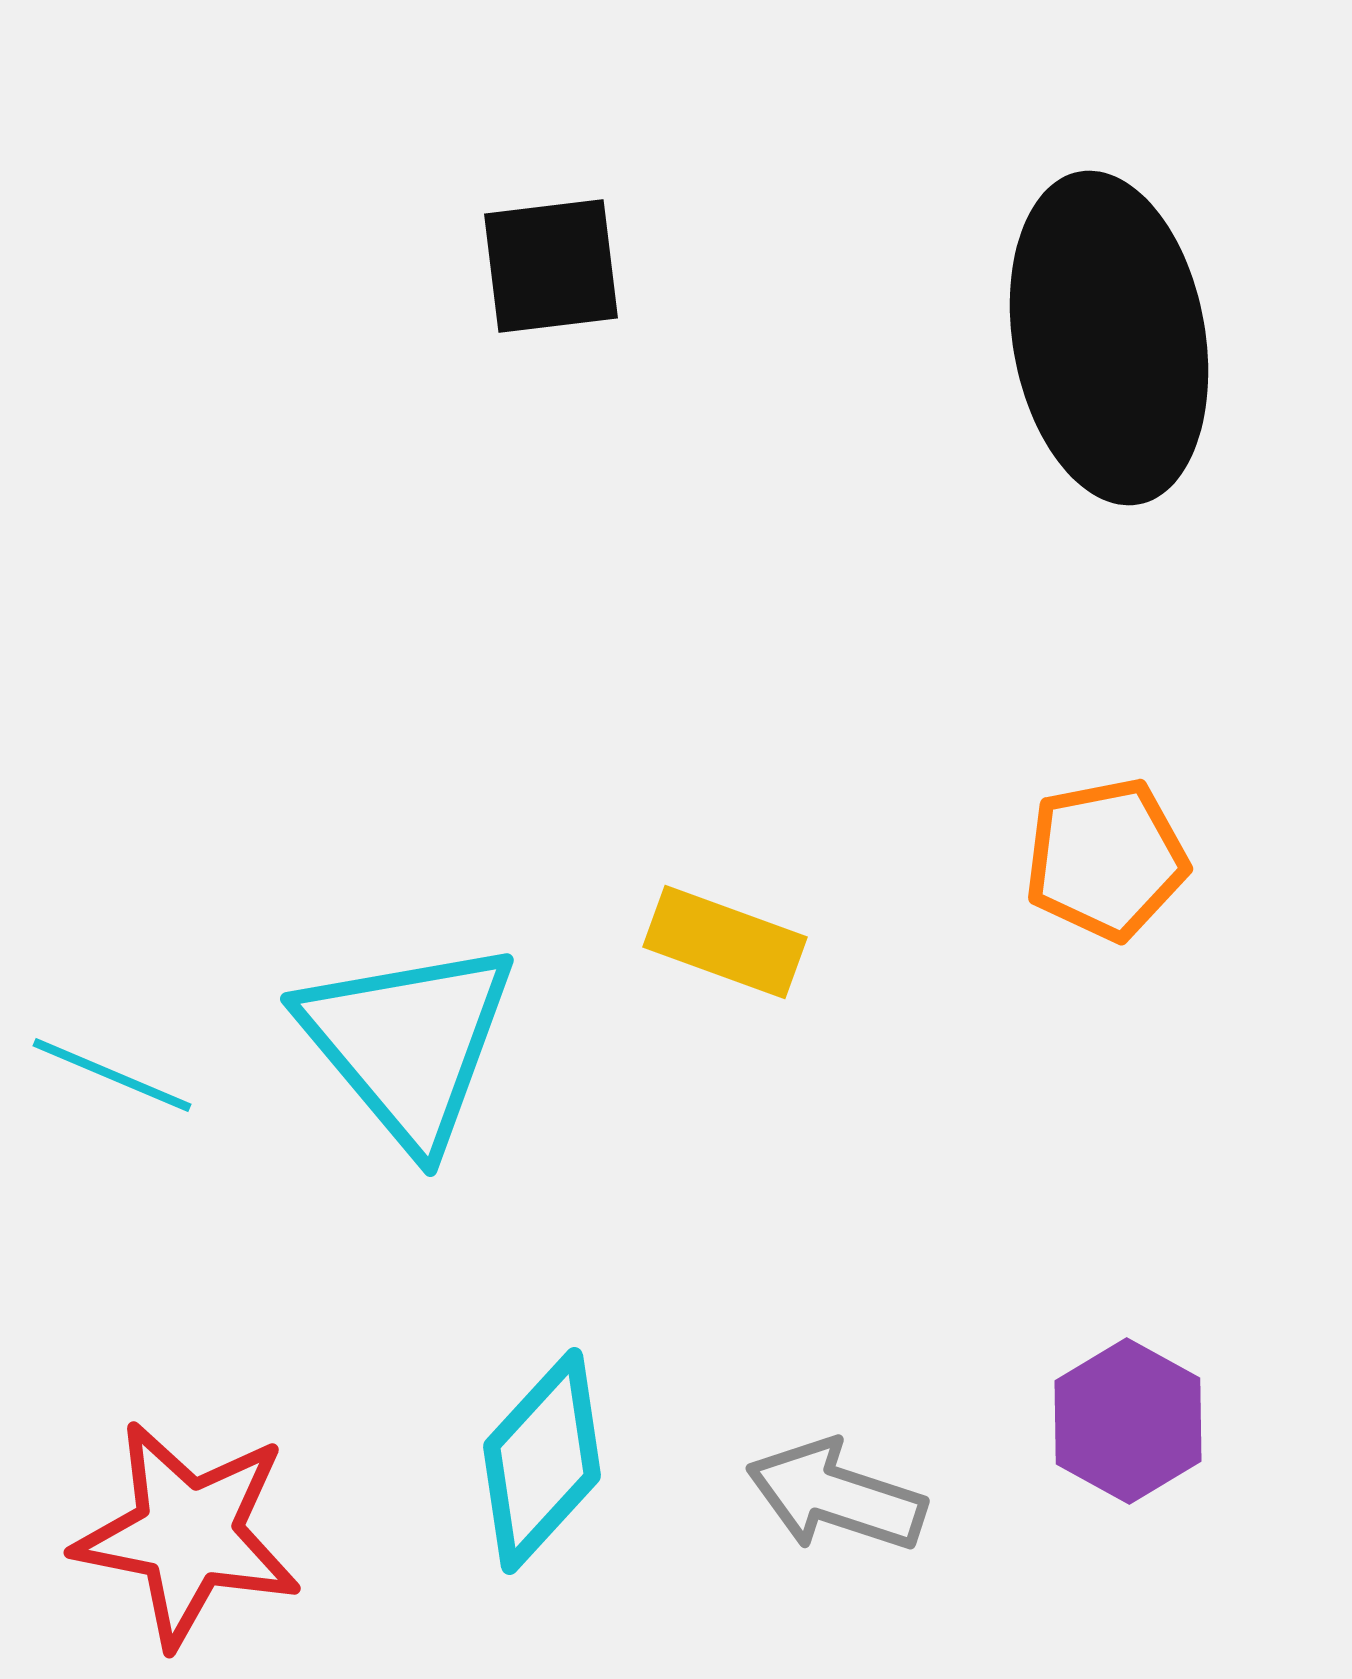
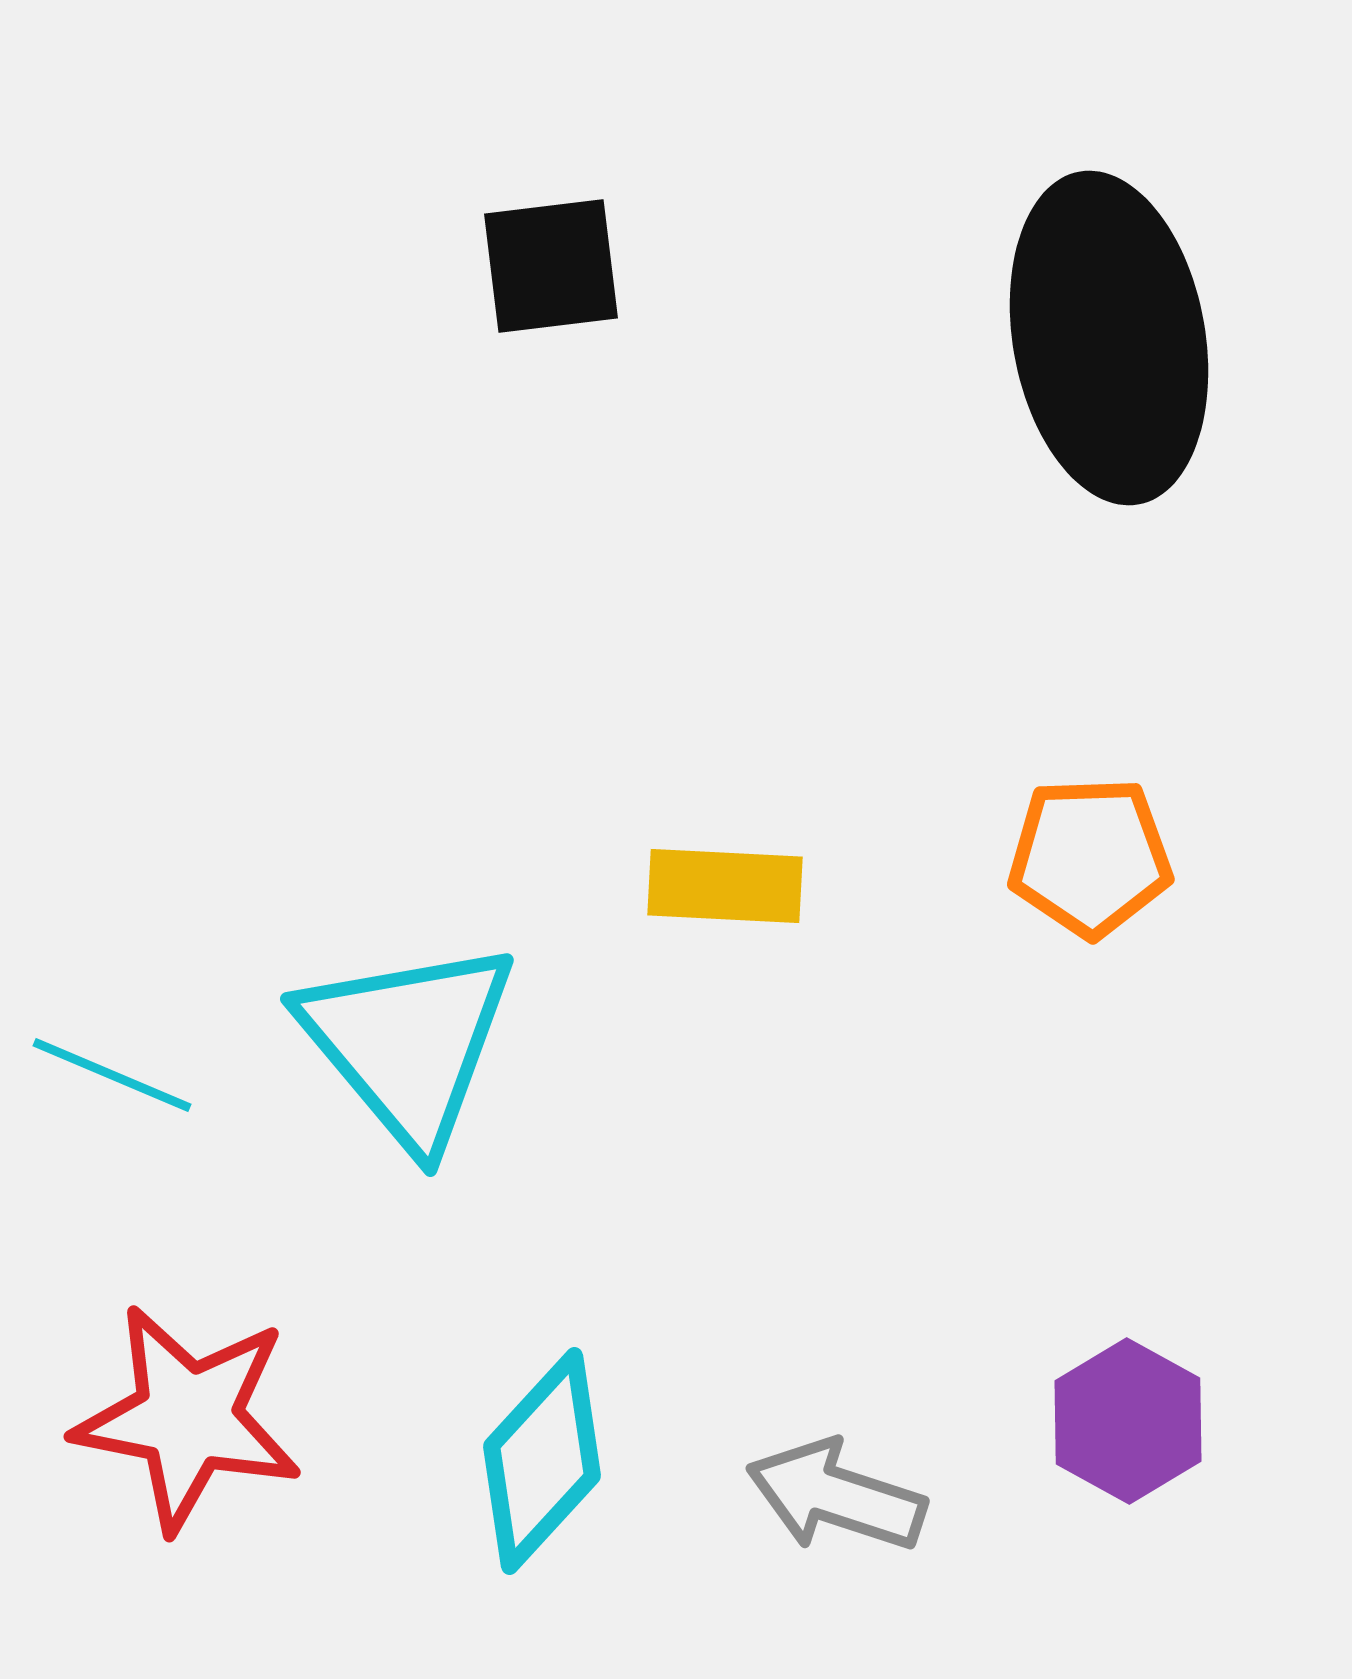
orange pentagon: moved 16 px left, 2 px up; rotated 9 degrees clockwise
yellow rectangle: moved 56 px up; rotated 17 degrees counterclockwise
red star: moved 116 px up
